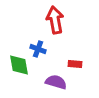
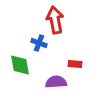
blue cross: moved 1 px right, 6 px up
green diamond: moved 1 px right
purple semicircle: rotated 20 degrees counterclockwise
